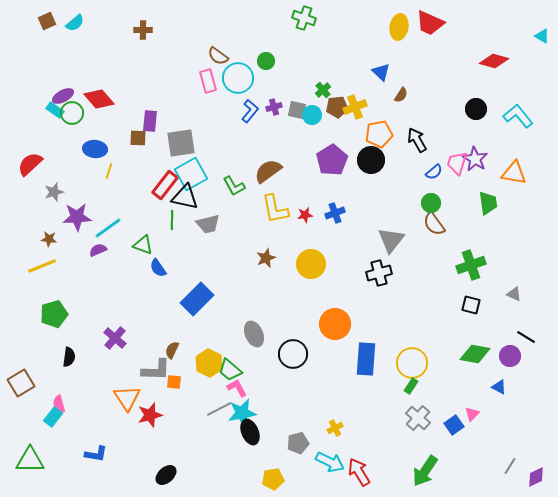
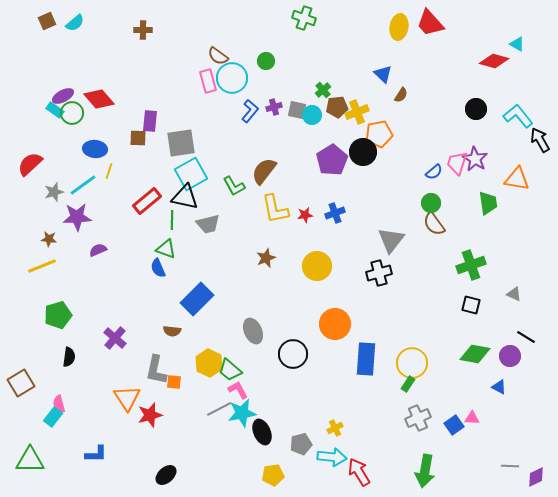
red trapezoid at (430, 23): rotated 24 degrees clockwise
cyan triangle at (542, 36): moved 25 px left, 8 px down
blue triangle at (381, 72): moved 2 px right, 2 px down
cyan circle at (238, 78): moved 6 px left
yellow cross at (355, 107): moved 2 px right, 5 px down
black arrow at (417, 140): moved 123 px right
black circle at (371, 160): moved 8 px left, 8 px up
brown semicircle at (268, 171): moved 4 px left; rotated 16 degrees counterclockwise
orange triangle at (514, 173): moved 3 px right, 6 px down
red rectangle at (165, 185): moved 18 px left, 16 px down; rotated 12 degrees clockwise
cyan line at (108, 228): moved 25 px left, 43 px up
green triangle at (143, 245): moved 23 px right, 4 px down
yellow circle at (311, 264): moved 6 px right, 2 px down
blue semicircle at (158, 268): rotated 12 degrees clockwise
green pentagon at (54, 314): moved 4 px right, 1 px down
gray ellipse at (254, 334): moved 1 px left, 3 px up
brown semicircle at (172, 350): moved 19 px up; rotated 108 degrees counterclockwise
gray L-shape at (156, 370): rotated 100 degrees clockwise
green rectangle at (411, 386): moved 3 px left, 2 px up
pink L-shape at (237, 388): moved 1 px right, 2 px down
pink triangle at (472, 414): moved 4 px down; rotated 49 degrees clockwise
gray cross at (418, 418): rotated 25 degrees clockwise
black ellipse at (250, 432): moved 12 px right
gray pentagon at (298, 443): moved 3 px right, 1 px down
blue L-shape at (96, 454): rotated 10 degrees counterclockwise
cyan arrow at (330, 462): moved 2 px right, 5 px up; rotated 20 degrees counterclockwise
gray line at (510, 466): rotated 60 degrees clockwise
green arrow at (425, 471): rotated 24 degrees counterclockwise
yellow pentagon at (273, 479): moved 4 px up
